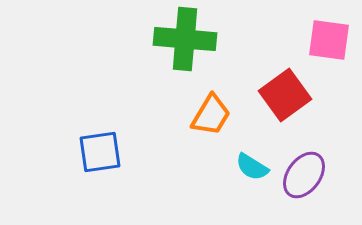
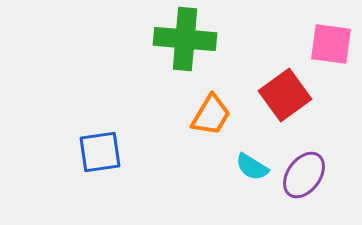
pink square: moved 2 px right, 4 px down
